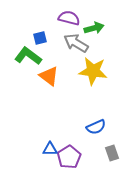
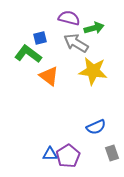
green L-shape: moved 2 px up
blue triangle: moved 5 px down
purple pentagon: moved 1 px left, 1 px up
